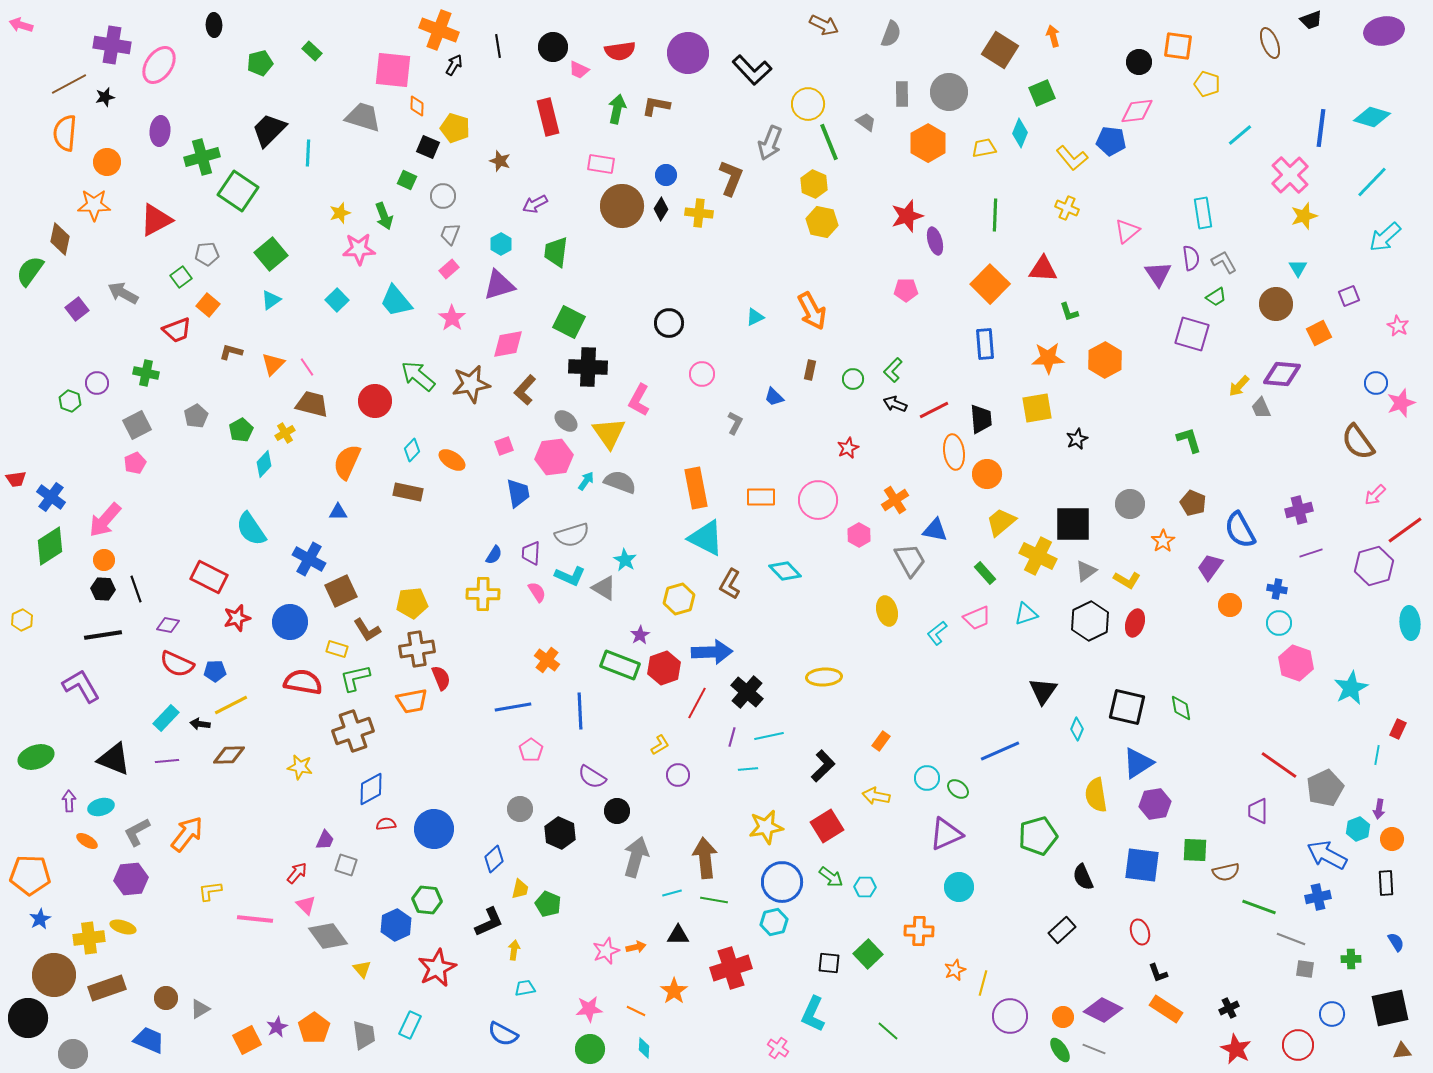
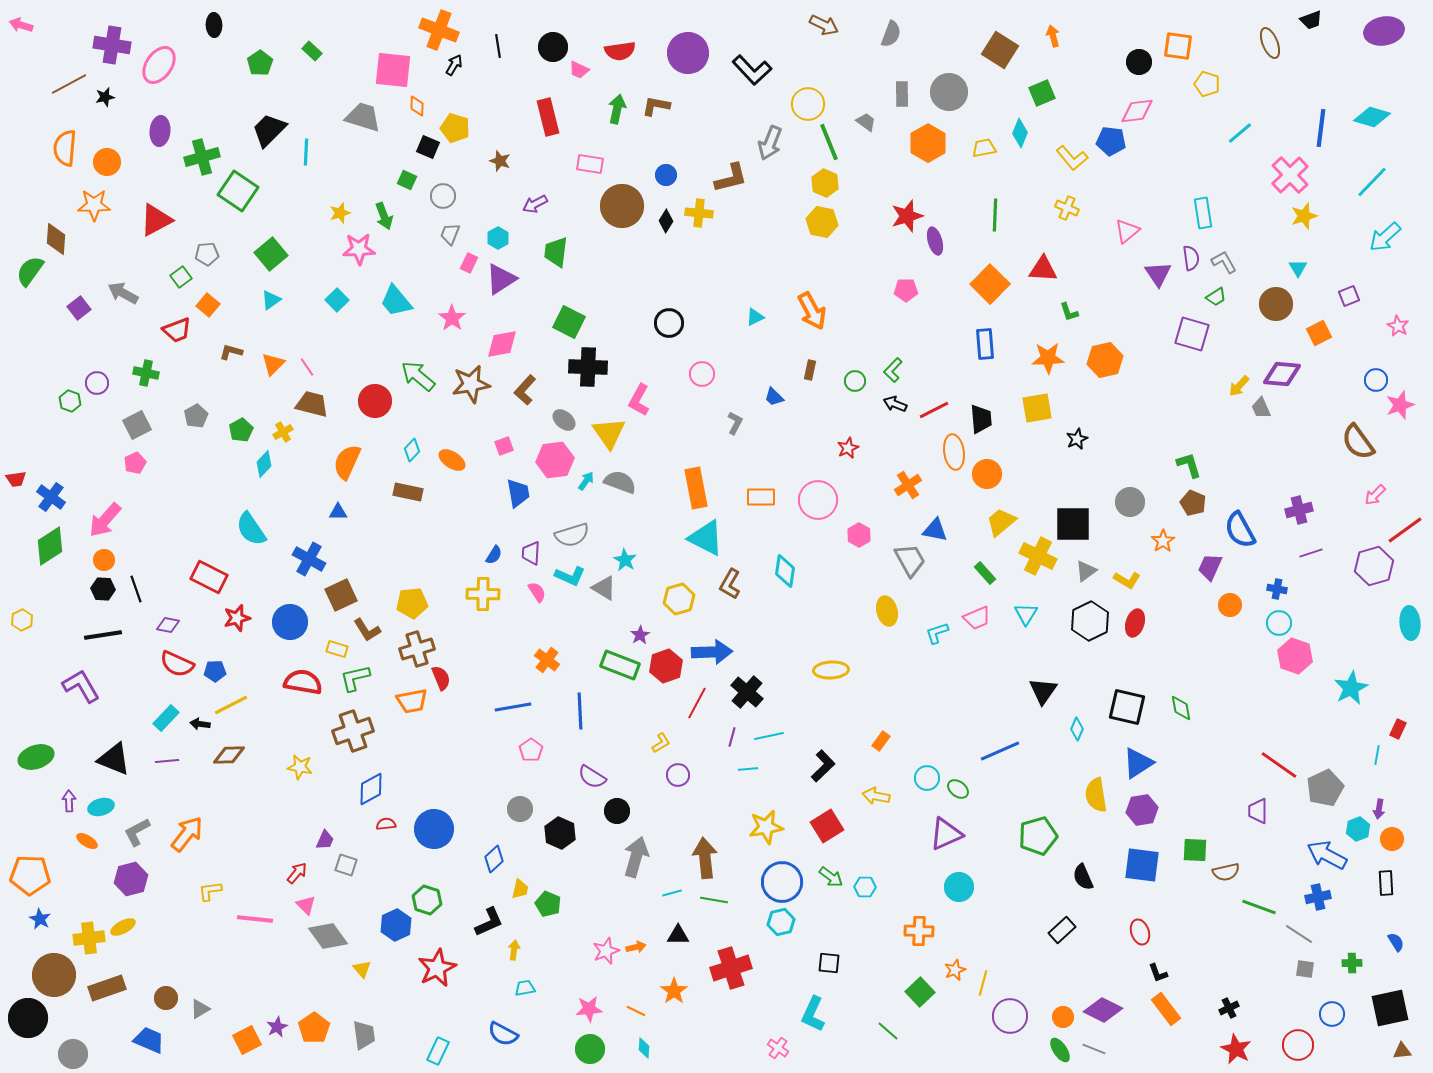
green pentagon at (260, 63): rotated 20 degrees counterclockwise
orange semicircle at (65, 133): moved 15 px down
cyan line at (1240, 135): moved 2 px up
cyan line at (308, 153): moved 2 px left, 1 px up
pink rectangle at (601, 164): moved 11 px left
brown L-shape at (731, 178): rotated 54 degrees clockwise
yellow hexagon at (814, 184): moved 11 px right, 1 px up
black diamond at (661, 209): moved 5 px right, 12 px down
brown diamond at (60, 239): moved 4 px left; rotated 8 degrees counterclockwise
cyan hexagon at (501, 244): moved 3 px left, 6 px up
pink rectangle at (449, 269): moved 20 px right, 6 px up; rotated 24 degrees counterclockwise
purple triangle at (499, 285): moved 2 px right, 6 px up; rotated 16 degrees counterclockwise
purple square at (77, 309): moved 2 px right, 1 px up
pink diamond at (508, 344): moved 6 px left
orange hexagon at (1105, 360): rotated 16 degrees clockwise
green circle at (853, 379): moved 2 px right, 2 px down
blue circle at (1376, 383): moved 3 px up
pink star at (1401, 403): moved 1 px left, 2 px down
gray ellipse at (566, 421): moved 2 px left, 1 px up
yellow cross at (285, 433): moved 2 px left, 1 px up
green L-shape at (1189, 440): moved 25 px down
pink hexagon at (554, 457): moved 1 px right, 3 px down
orange cross at (895, 500): moved 13 px right, 15 px up
gray circle at (1130, 504): moved 2 px up
purple trapezoid at (1210, 567): rotated 12 degrees counterclockwise
cyan diamond at (785, 571): rotated 52 degrees clockwise
brown square at (341, 591): moved 4 px down
cyan triangle at (1026, 614): rotated 40 degrees counterclockwise
cyan L-shape at (937, 633): rotated 20 degrees clockwise
brown cross at (417, 649): rotated 8 degrees counterclockwise
pink hexagon at (1296, 663): moved 1 px left, 7 px up
red hexagon at (664, 668): moved 2 px right, 2 px up
yellow ellipse at (824, 677): moved 7 px right, 7 px up
yellow L-shape at (660, 745): moved 1 px right, 2 px up
purple hexagon at (1155, 804): moved 13 px left, 6 px down
purple hexagon at (131, 879): rotated 8 degrees counterclockwise
green hexagon at (427, 900): rotated 12 degrees clockwise
blue star at (40, 919): rotated 15 degrees counterclockwise
cyan hexagon at (774, 922): moved 7 px right
yellow ellipse at (123, 927): rotated 45 degrees counterclockwise
gray line at (1291, 939): moved 8 px right, 5 px up; rotated 12 degrees clockwise
green square at (868, 954): moved 52 px right, 38 px down
green cross at (1351, 959): moved 1 px right, 4 px down
orange rectangle at (1166, 1009): rotated 20 degrees clockwise
cyan rectangle at (410, 1025): moved 28 px right, 26 px down
